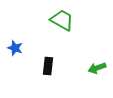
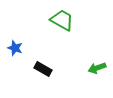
black rectangle: moved 5 px left, 3 px down; rotated 66 degrees counterclockwise
